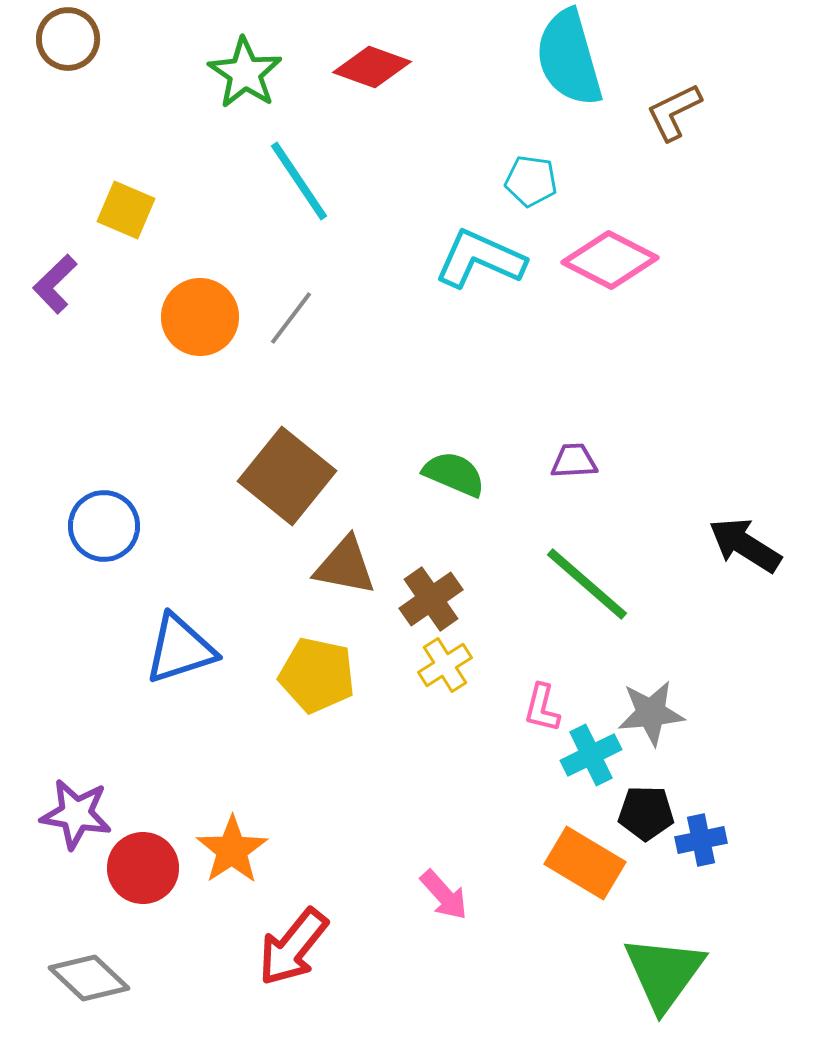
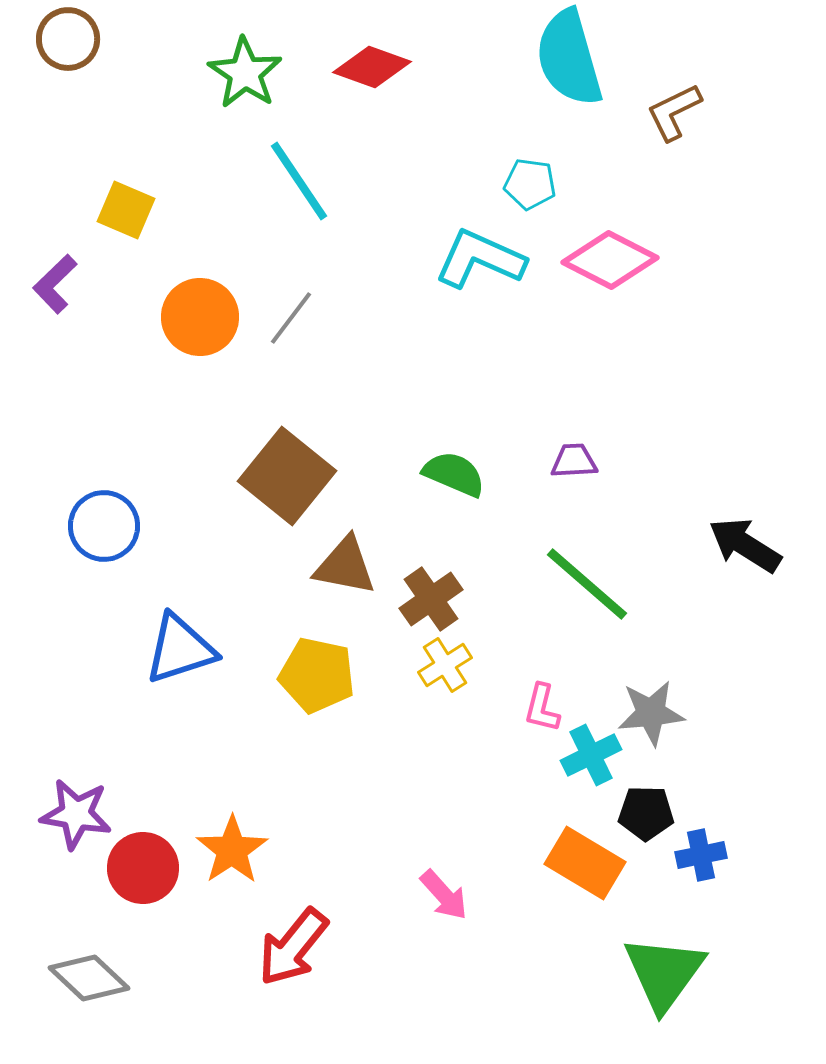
cyan pentagon: moved 1 px left, 3 px down
blue cross: moved 15 px down
